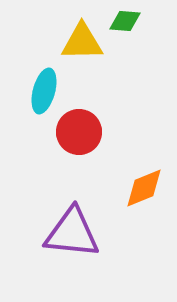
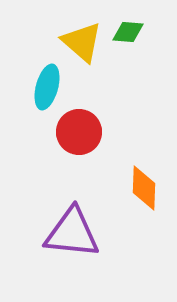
green diamond: moved 3 px right, 11 px down
yellow triangle: rotated 42 degrees clockwise
cyan ellipse: moved 3 px right, 4 px up
orange diamond: rotated 66 degrees counterclockwise
